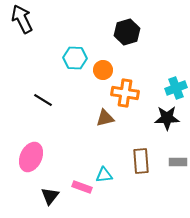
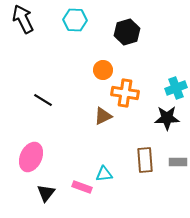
black arrow: moved 1 px right
cyan hexagon: moved 38 px up
brown triangle: moved 2 px left, 2 px up; rotated 12 degrees counterclockwise
brown rectangle: moved 4 px right, 1 px up
cyan triangle: moved 1 px up
black triangle: moved 4 px left, 3 px up
